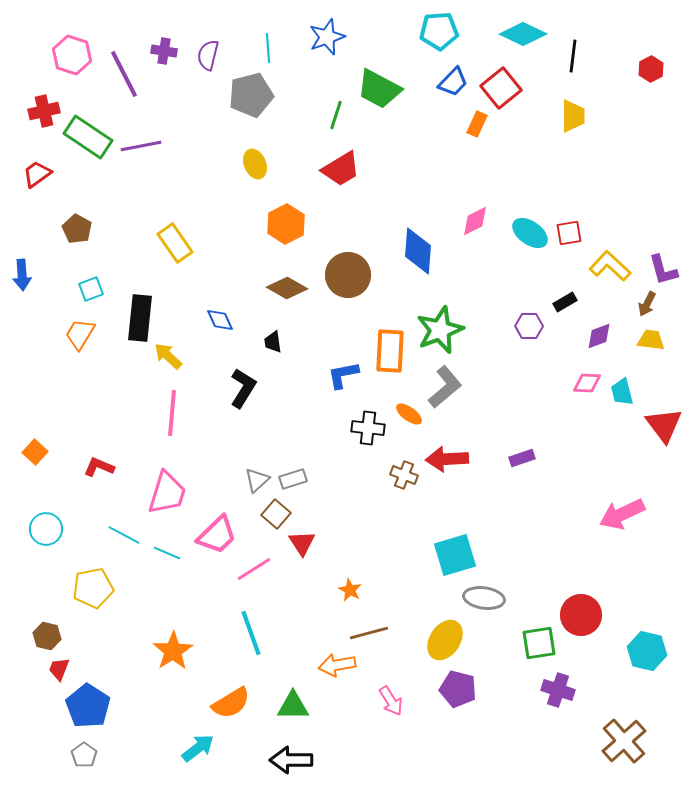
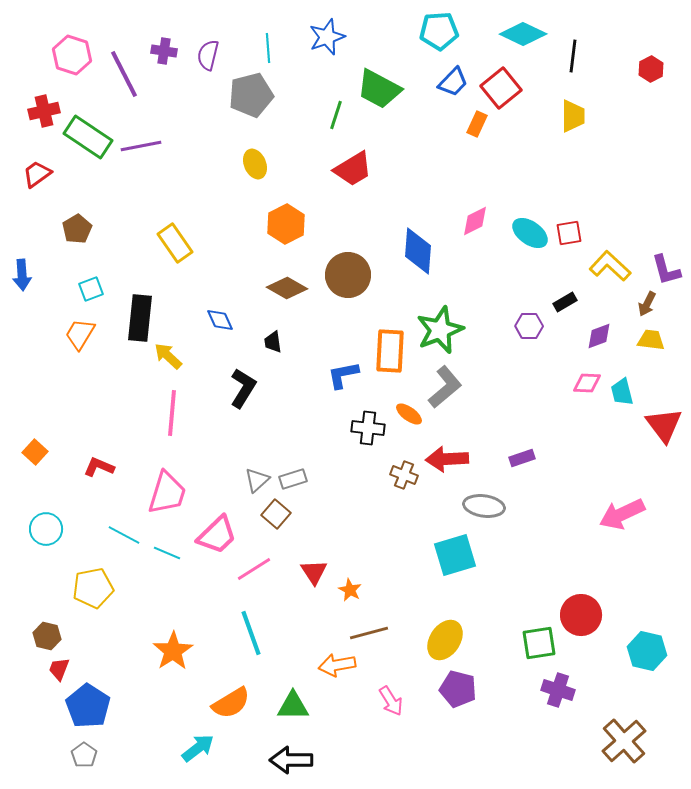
red trapezoid at (341, 169): moved 12 px right
brown pentagon at (77, 229): rotated 12 degrees clockwise
purple L-shape at (663, 270): moved 3 px right
red triangle at (302, 543): moved 12 px right, 29 px down
gray ellipse at (484, 598): moved 92 px up
